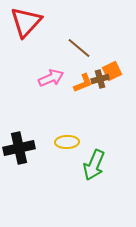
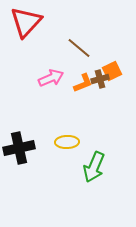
green arrow: moved 2 px down
